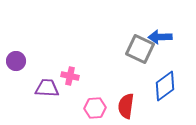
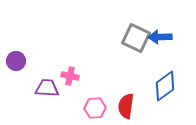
gray square: moved 4 px left, 11 px up
